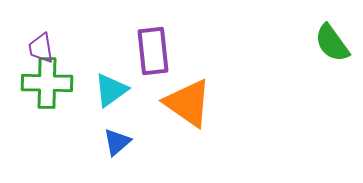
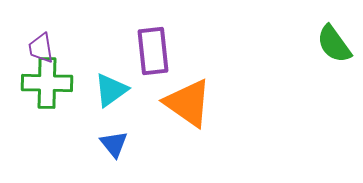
green semicircle: moved 2 px right, 1 px down
blue triangle: moved 3 px left, 2 px down; rotated 28 degrees counterclockwise
